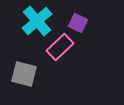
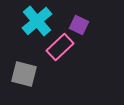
purple square: moved 1 px right, 2 px down
